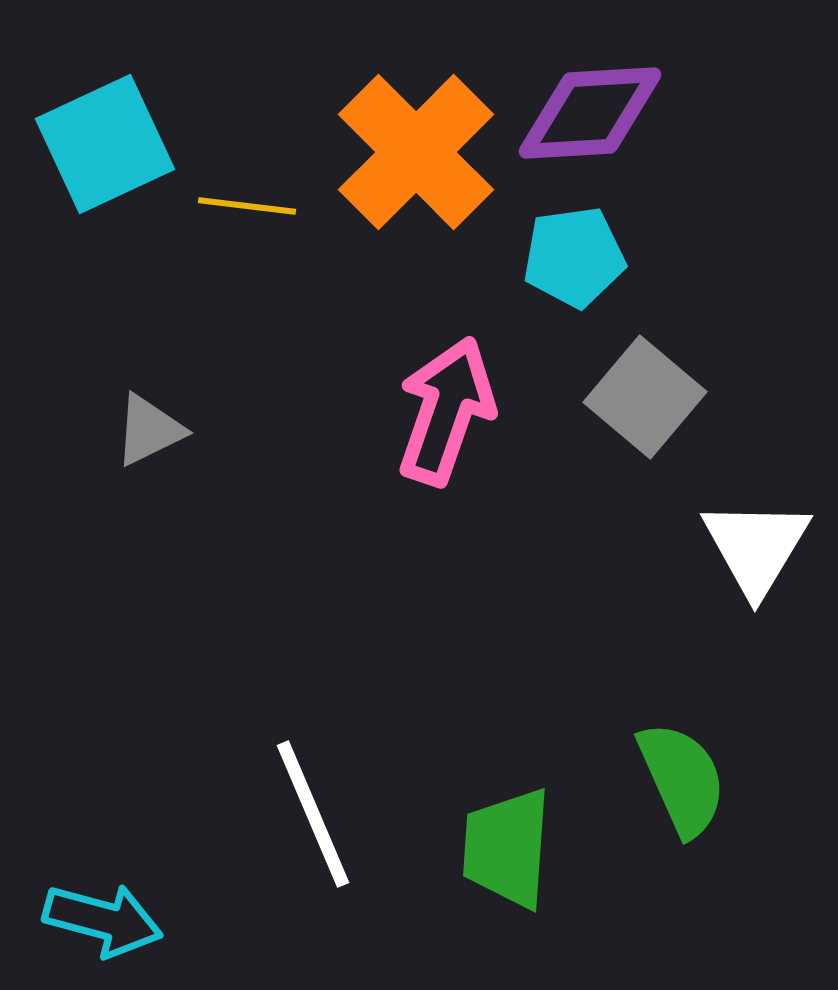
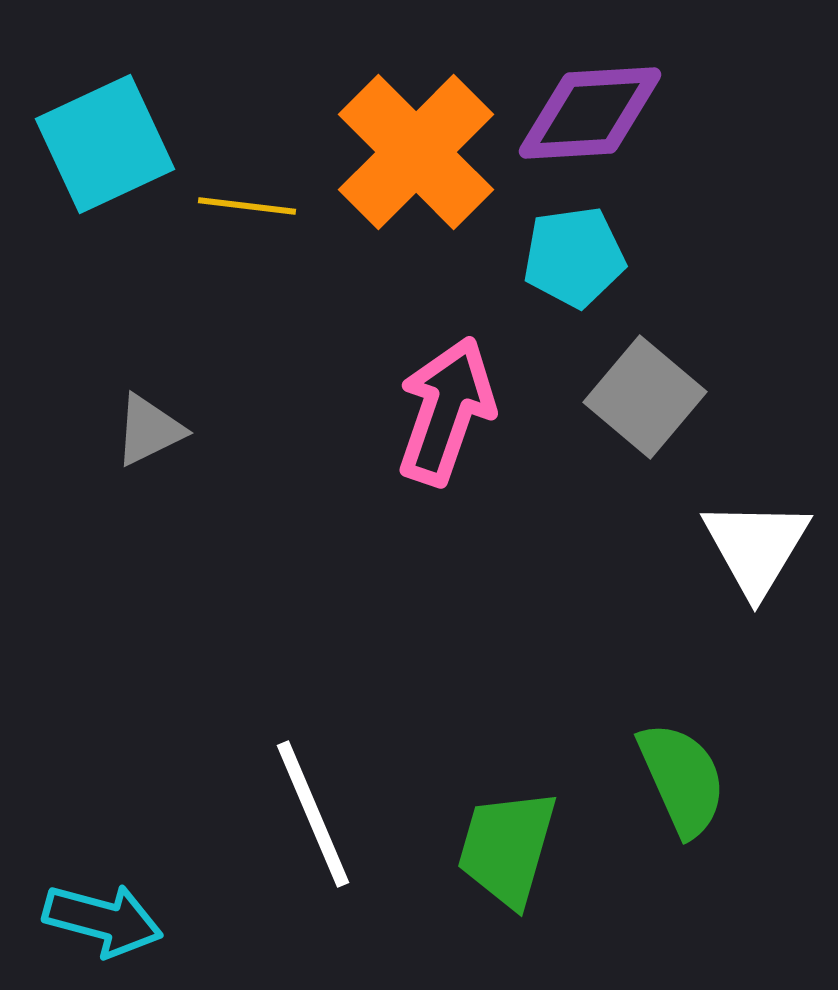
green trapezoid: rotated 12 degrees clockwise
